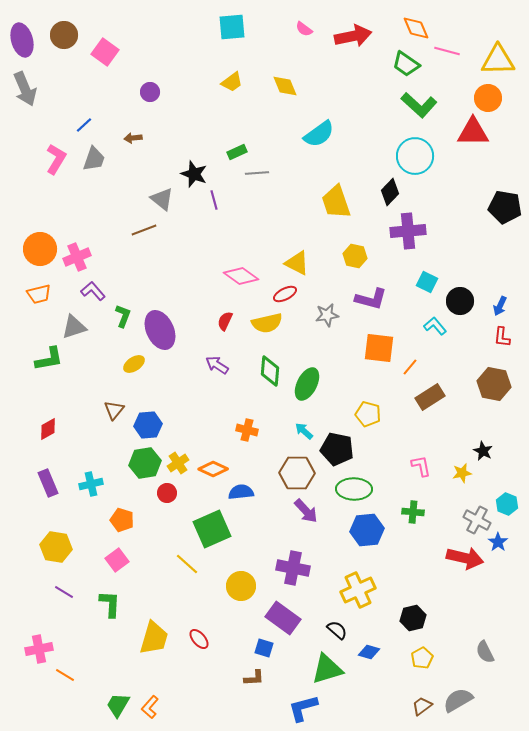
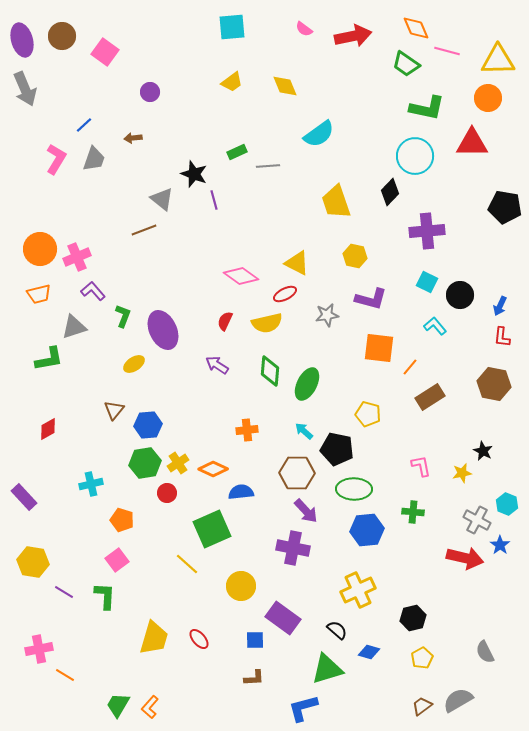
brown circle at (64, 35): moved 2 px left, 1 px down
green L-shape at (419, 105): moved 8 px right, 3 px down; rotated 30 degrees counterclockwise
red triangle at (473, 132): moved 1 px left, 11 px down
gray line at (257, 173): moved 11 px right, 7 px up
purple cross at (408, 231): moved 19 px right
black circle at (460, 301): moved 6 px up
purple ellipse at (160, 330): moved 3 px right
orange cross at (247, 430): rotated 20 degrees counterclockwise
purple rectangle at (48, 483): moved 24 px left, 14 px down; rotated 20 degrees counterclockwise
blue star at (498, 542): moved 2 px right, 3 px down
yellow hexagon at (56, 547): moved 23 px left, 15 px down
purple cross at (293, 568): moved 20 px up
green L-shape at (110, 604): moved 5 px left, 8 px up
blue square at (264, 648): moved 9 px left, 8 px up; rotated 18 degrees counterclockwise
